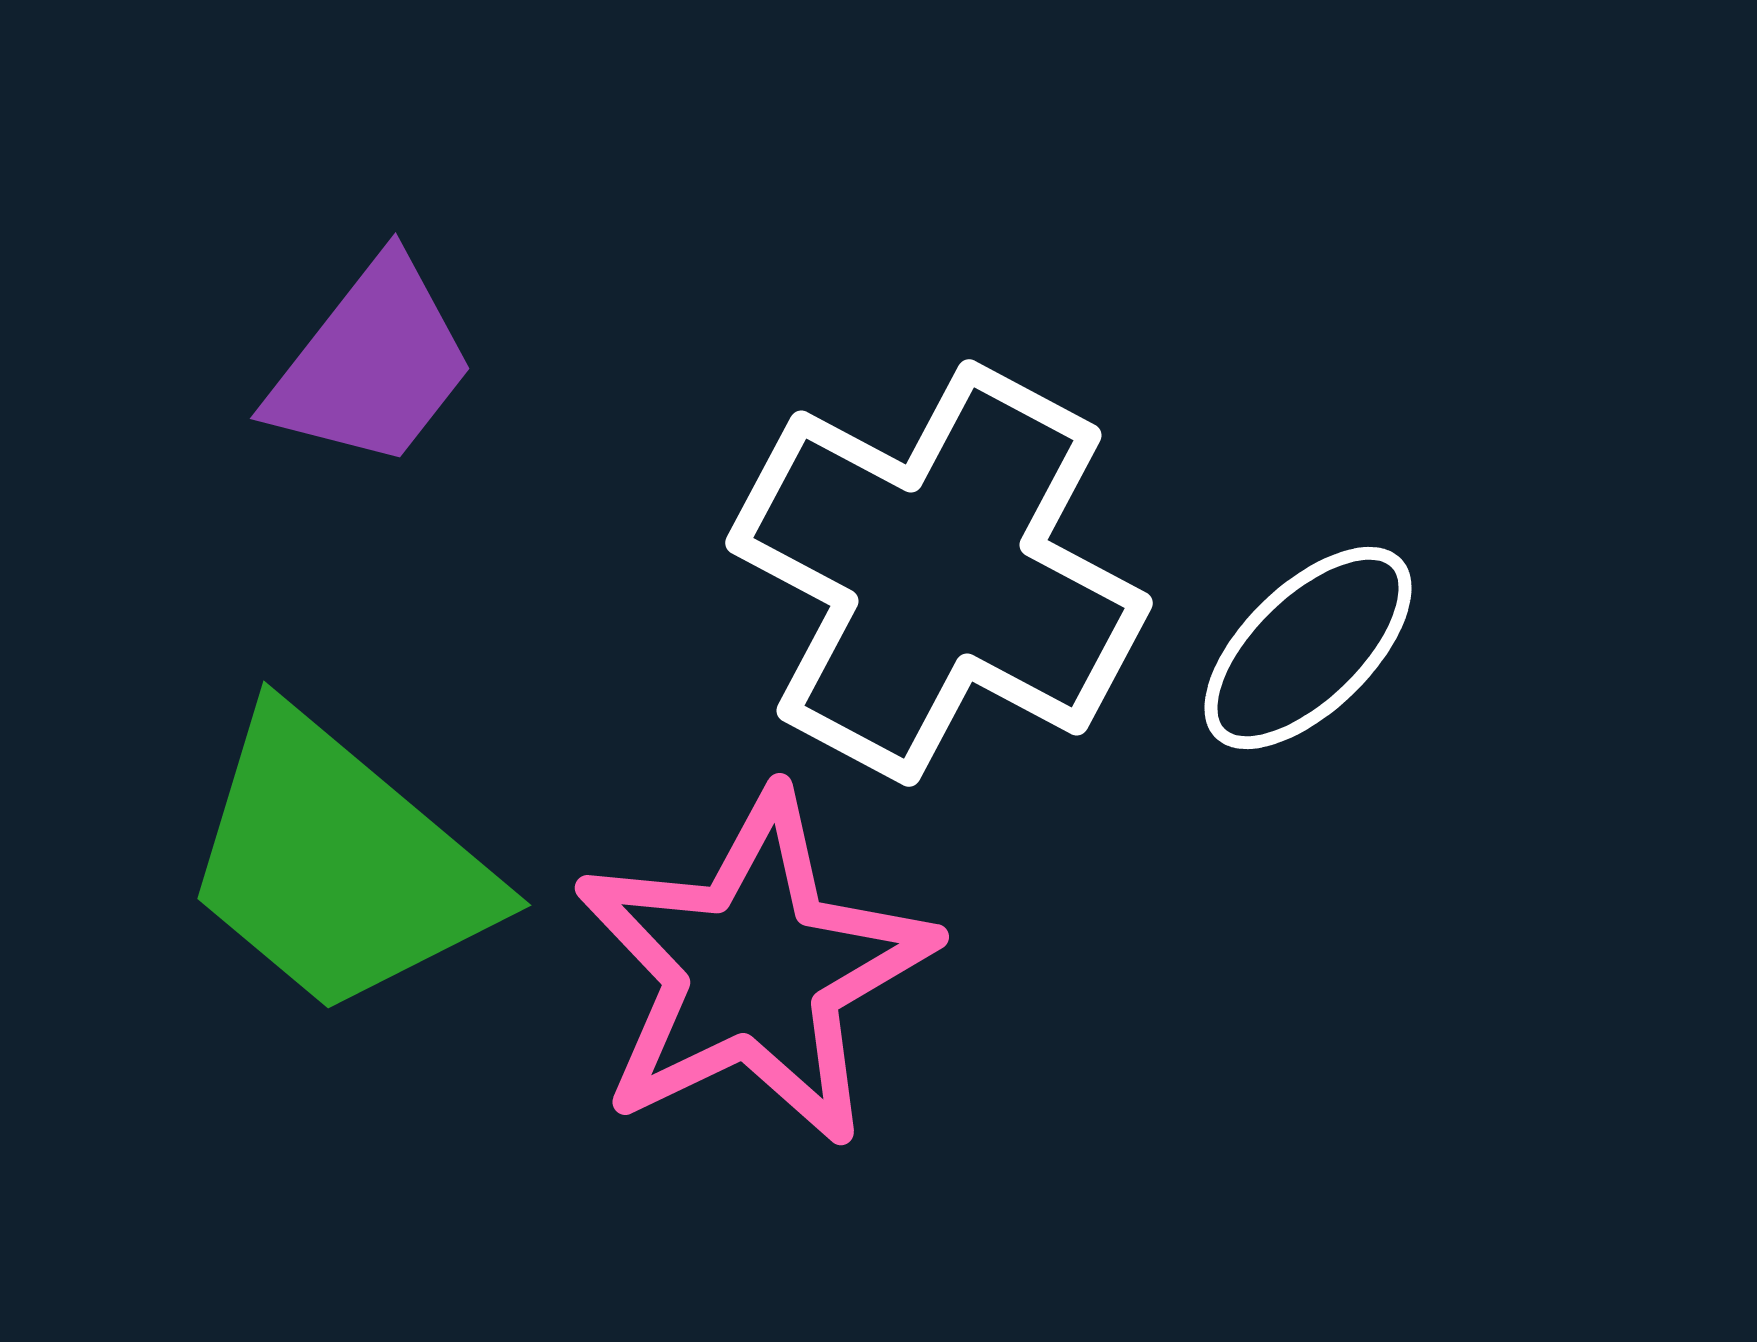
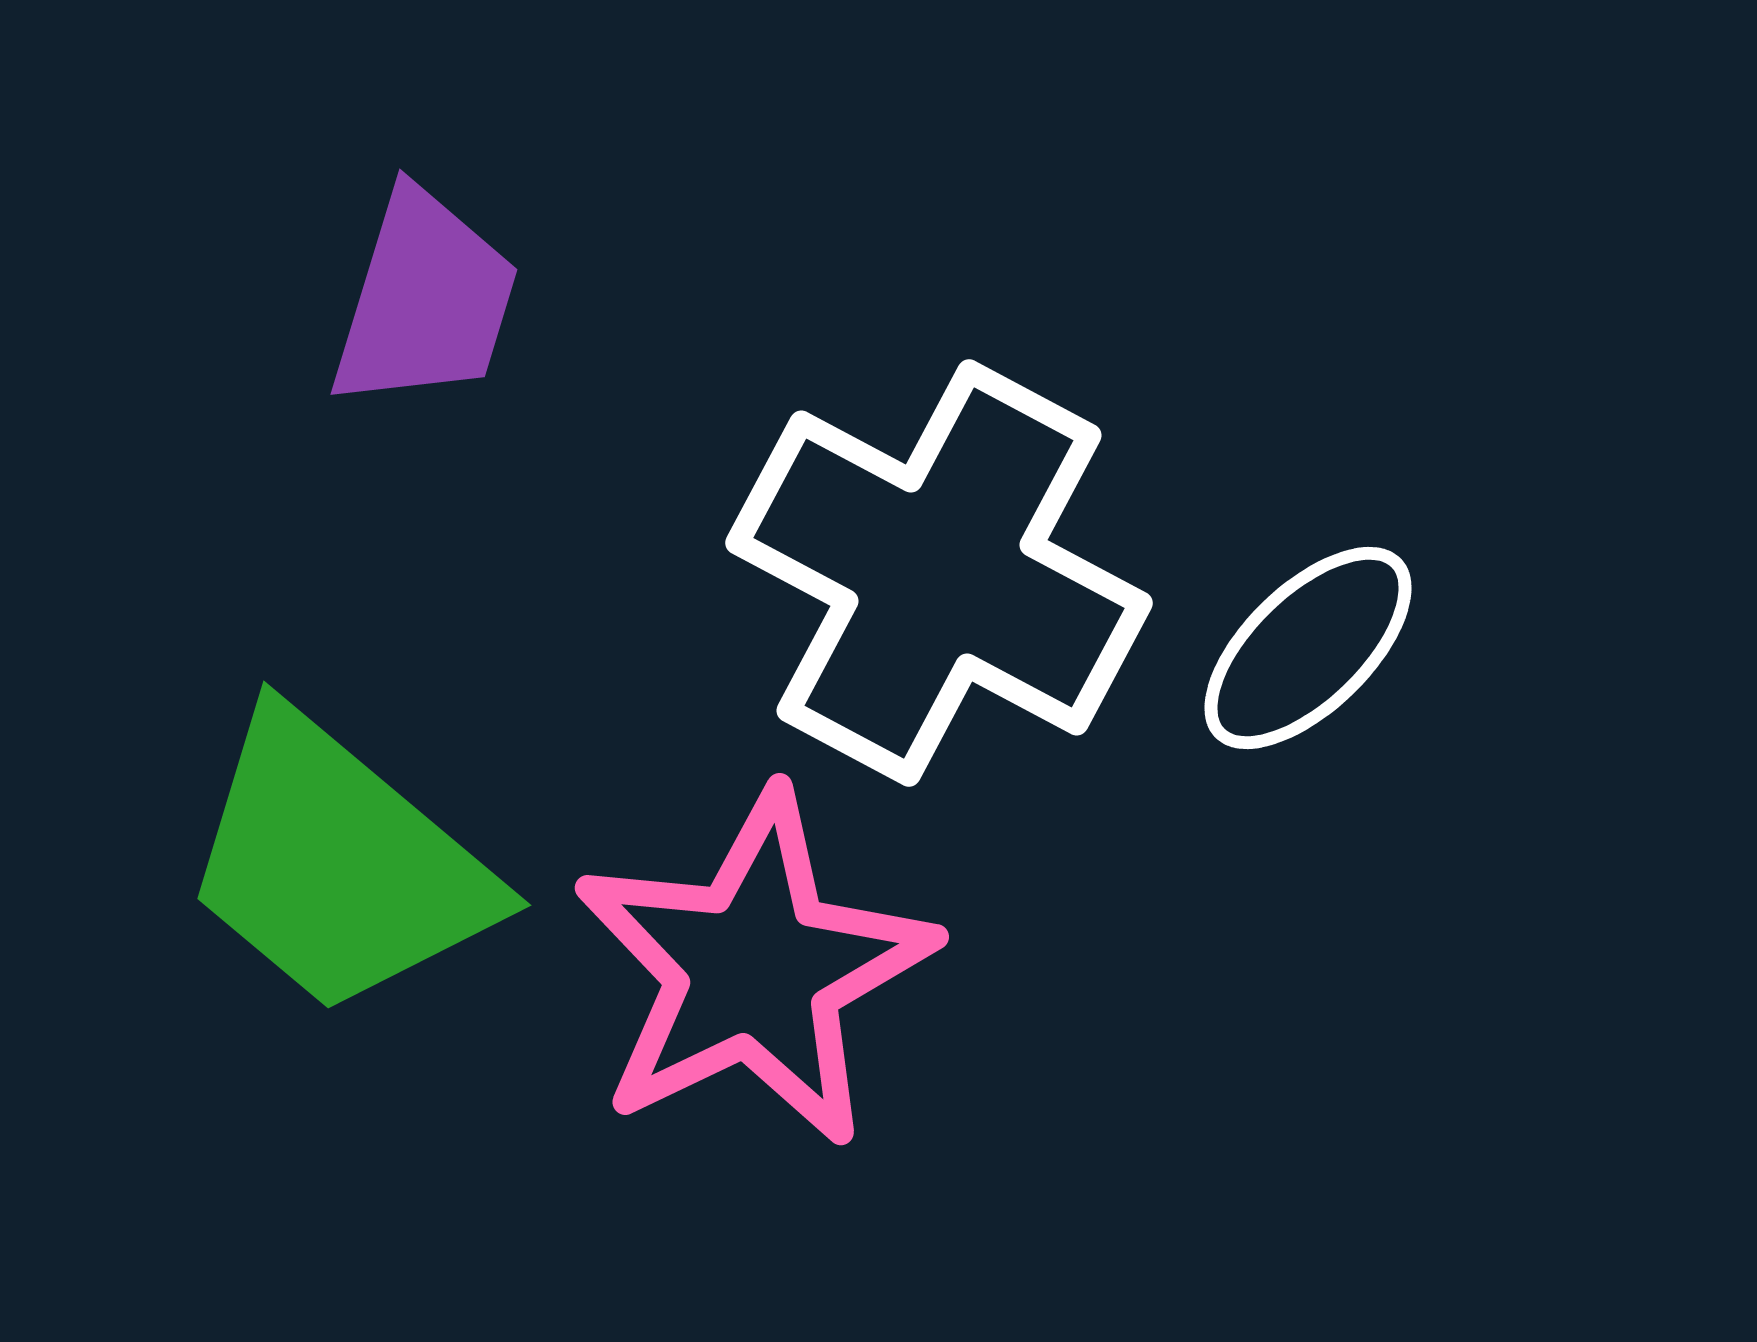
purple trapezoid: moved 53 px right, 64 px up; rotated 21 degrees counterclockwise
